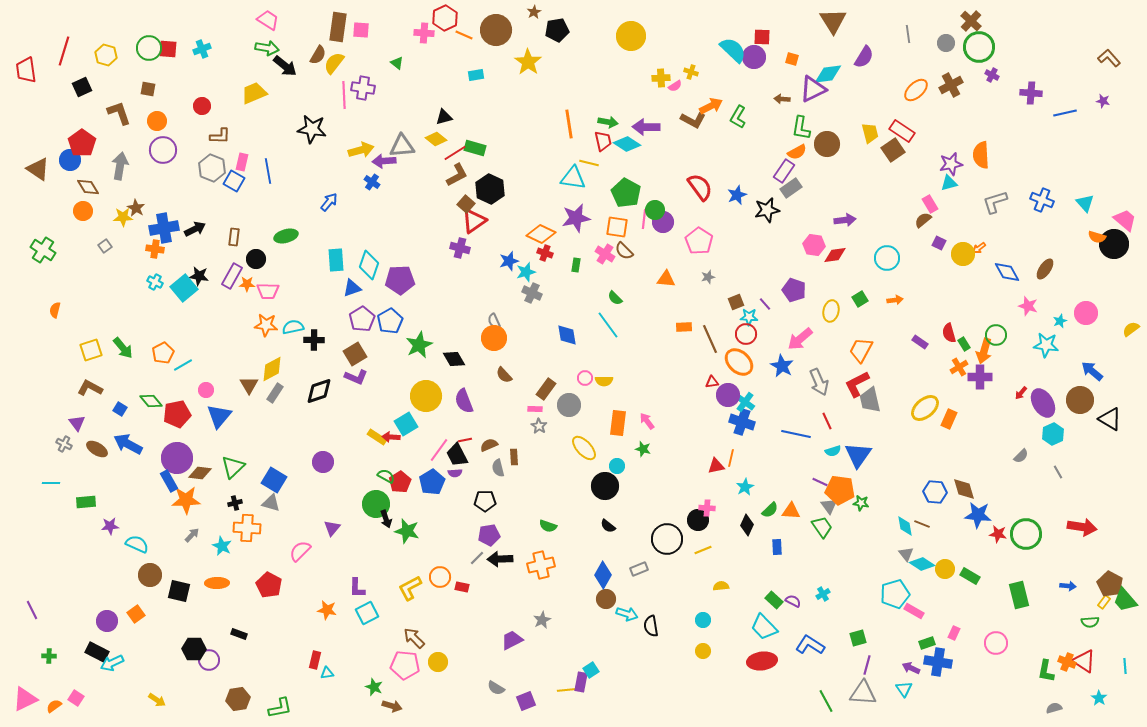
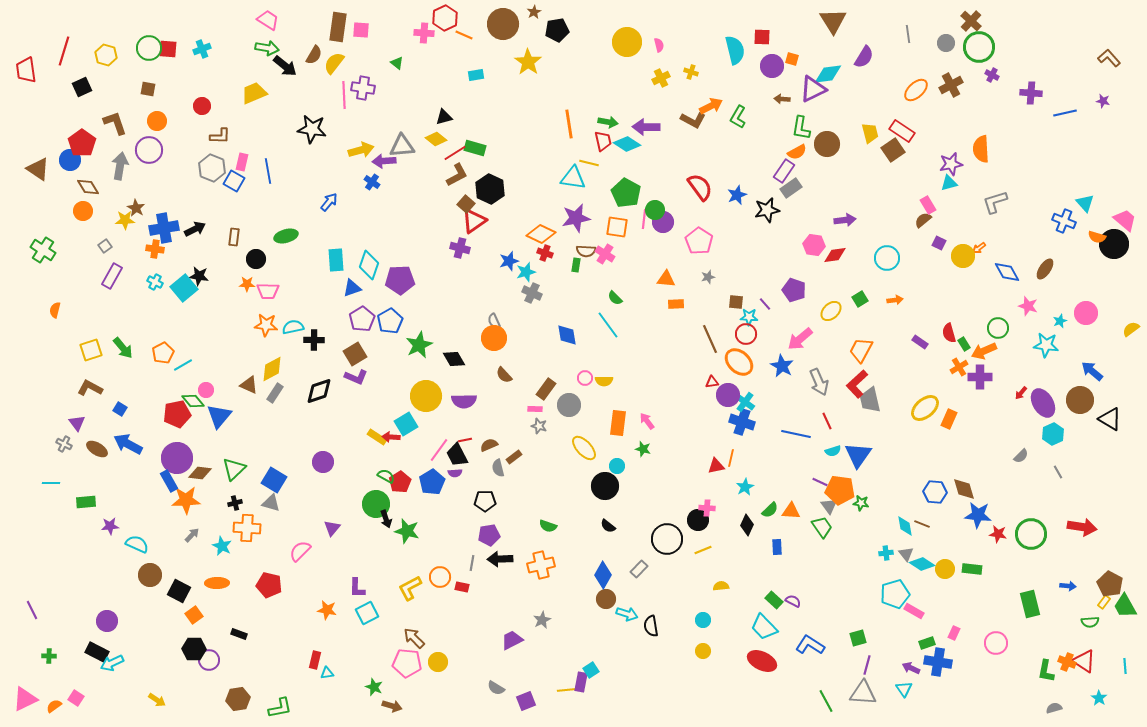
brown circle at (496, 30): moved 7 px right, 6 px up
yellow circle at (631, 36): moved 4 px left, 6 px down
cyan semicircle at (733, 50): moved 2 px right; rotated 32 degrees clockwise
brown semicircle at (318, 55): moved 4 px left
purple circle at (754, 57): moved 18 px right, 9 px down
yellow cross at (661, 78): rotated 24 degrees counterclockwise
pink semicircle at (675, 86): moved 16 px left, 41 px up; rotated 72 degrees counterclockwise
brown L-shape at (119, 113): moved 4 px left, 10 px down
purple circle at (163, 150): moved 14 px left
orange semicircle at (981, 155): moved 6 px up
blue cross at (1042, 200): moved 22 px right, 21 px down
pink rectangle at (930, 204): moved 2 px left, 1 px down
yellow star at (123, 217): moved 2 px right, 3 px down
brown semicircle at (624, 251): moved 38 px left; rotated 42 degrees counterclockwise
yellow circle at (963, 254): moved 2 px down
purple rectangle at (232, 276): moved 120 px left
brown square at (736, 302): rotated 28 degrees clockwise
yellow ellipse at (831, 311): rotated 35 degrees clockwise
orange rectangle at (684, 327): moved 8 px left, 23 px up
green circle at (996, 335): moved 2 px right, 7 px up
orange arrow at (984, 351): rotated 50 degrees clockwise
red L-shape at (857, 384): rotated 16 degrees counterclockwise
brown triangle at (249, 385): rotated 36 degrees counterclockwise
green diamond at (151, 401): moved 42 px right
purple semicircle at (464, 401): rotated 70 degrees counterclockwise
gray star at (539, 426): rotated 14 degrees counterclockwise
brown rectangle at (514, 457): rotated 56 degrees clockwise
green triangle at (233, 467): moved 1 px right, 2 px down
green circle at (1026, 534): moved 5 px right
gray line at (477, 558): moved 5 px left, 5 px down; rotated 35 degrees counterclockwise
gray rectangle at (639, 569): rotated 24 degrees counterclockwise
green rectangle at (970, 576): moved 2 px right, 7 px up; rotated 24 degrees counterclockwise
red pentagon at (269, 585): rotated 15 degrees counterclockwise
black square at (179, 591): rotated 15 degrees clockwise
cyan cross at (823, 594): moved 63 px right, 41 px up; rotated 24 degrees clockwise
green rectangle at (1019, 595): moved 11 px right, 9 px down
green trapezoid at (1125, 600): moved 6 px down; rotated 12 degrees clockwise
orange square at (136, 614): moved 58 px right, 1 px down
red ellipse at (762, 661): rotated 32 degrees clockwise
pink pentagon at (405, 665): moved 2 px right, 2 px up
